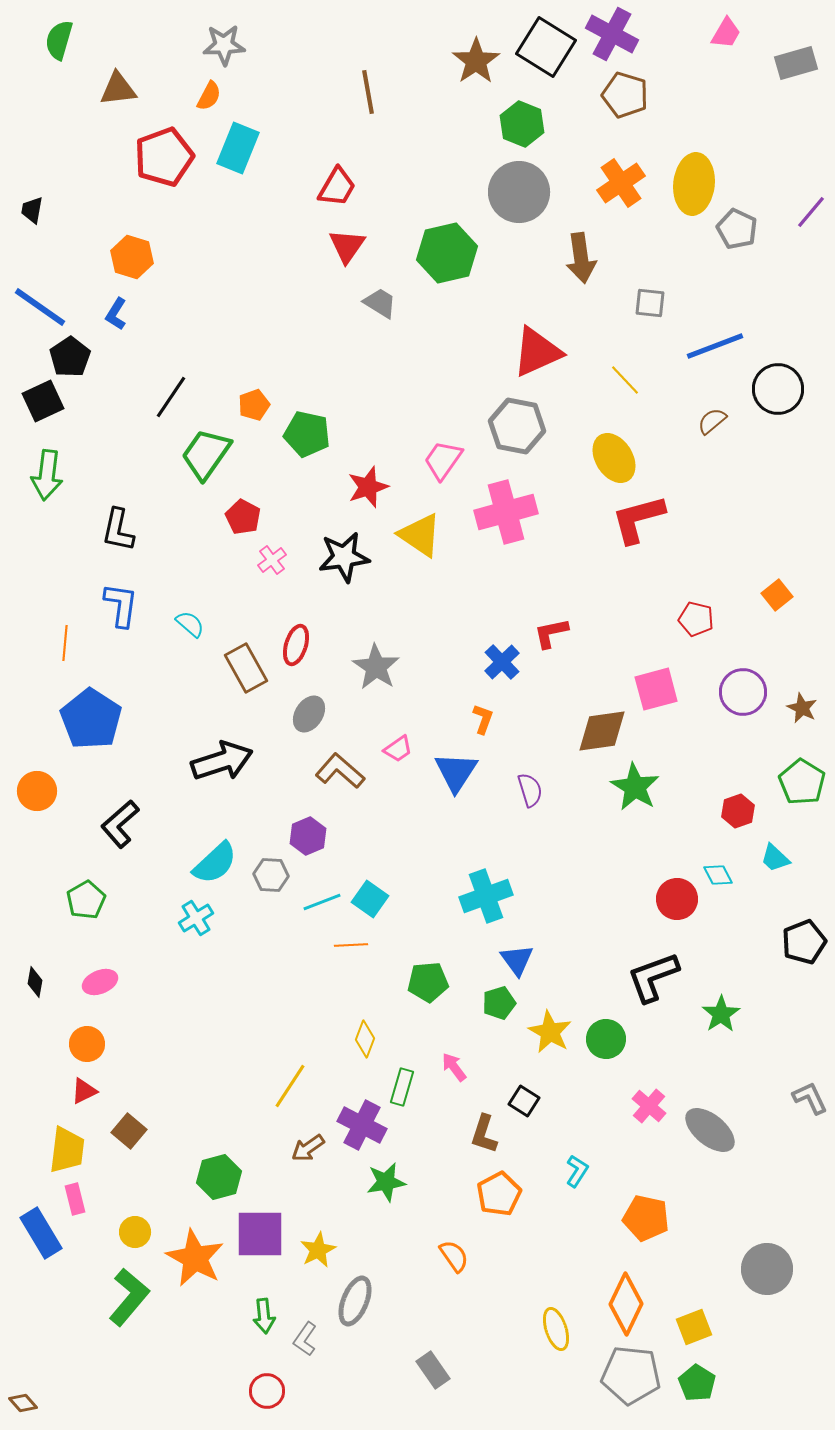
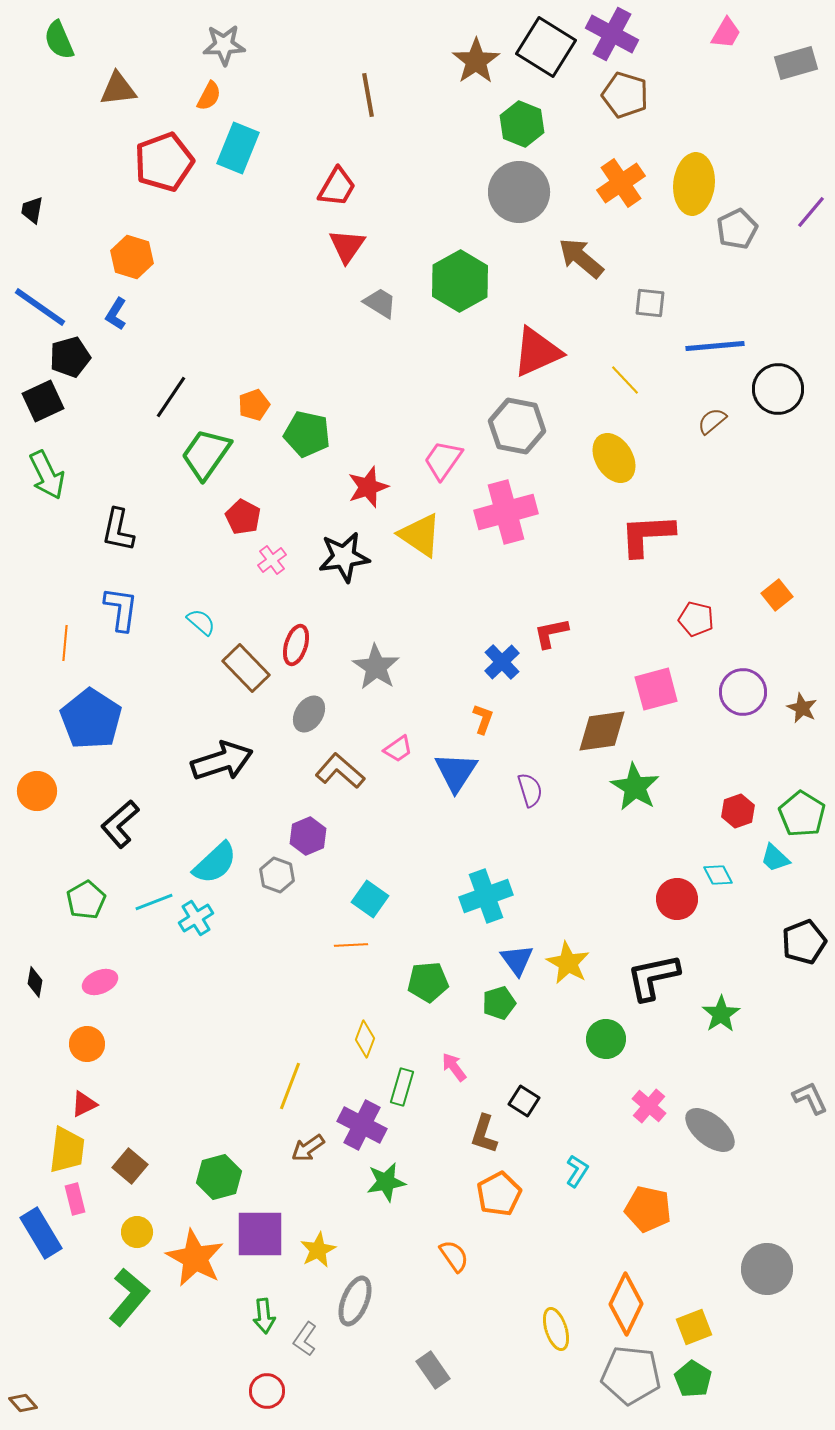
green semicircle at (59, 40): rotated 39 degrees counterclockwise
brown line at (368, 92): moved 3 px down
red pentagon at (164, 157): moved 5 px down
gray pentagon at (737, 229): rotated 21 degrees clockwise
green hexagon at (447, 253): moved 13 px right, 28 px down; rotated 16 degrees counterclockwise
brown arrow at (581, 258): rotated 138 degrees clockwise
blue line at (715, 346): rotated 16 degrees clockwise
black pentagon at (70, 357): rotated 18 degrees clockwise
green arrow at (47, 475): rotated 33 degrees counterclockwise
red L-shape at (638, 519): moved 9 px right, 16 px down; rotated 12 degrees clockwise
blue L-shape at (121, 605): moved 4 px down
cyan semicircle at (190, 624): moved 11 px right, 2 px up
brown rectangle at (246, 668): rotated 15 degrees counterclockwise
green pentagon at (802, 782): moved 32 px down
gray hexagon at (271, 875): moved 6 px right; rotated 16 degrees clockwise
cyan line at (322, 902): moved 168 px left
black L-shape at (653, 977): rotated 8 degrees clockwise
yellow star at (550, 1032): moved 18 px right, 69 px up
yellow line at (290, 1086): rotated 12 degrees counterclockwise
red triangle at (84, 1091): moved 13 px down
brown square at (129, 1131): moved 1 px right, 35 px down
orange pentagon at (646, 1218): moved 2 px right, 9 px up
yellow circle at (135, 1232): moved 2 px right
green pentagon at (697, 1383): moved 4 px left, 4 px up
